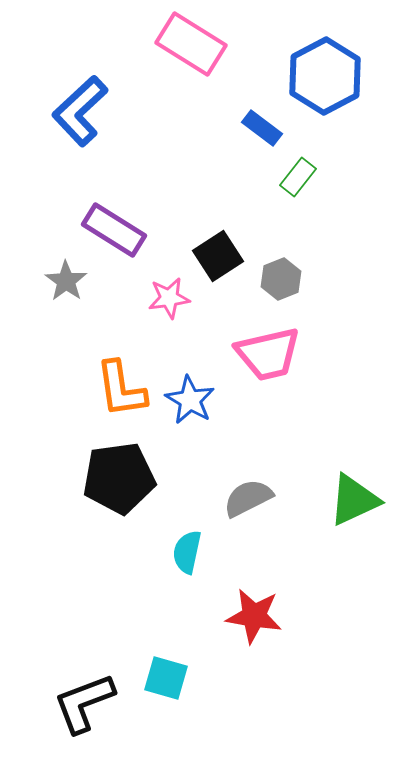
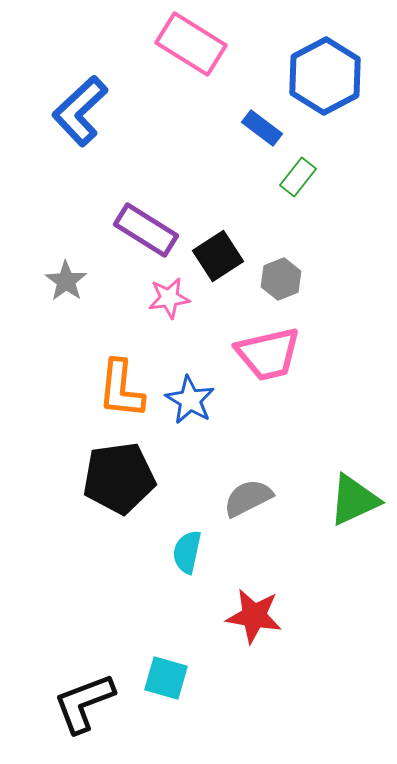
purple rectangle: moved 32 px right
orange L-shape: rotated 14 degrees clockwise
